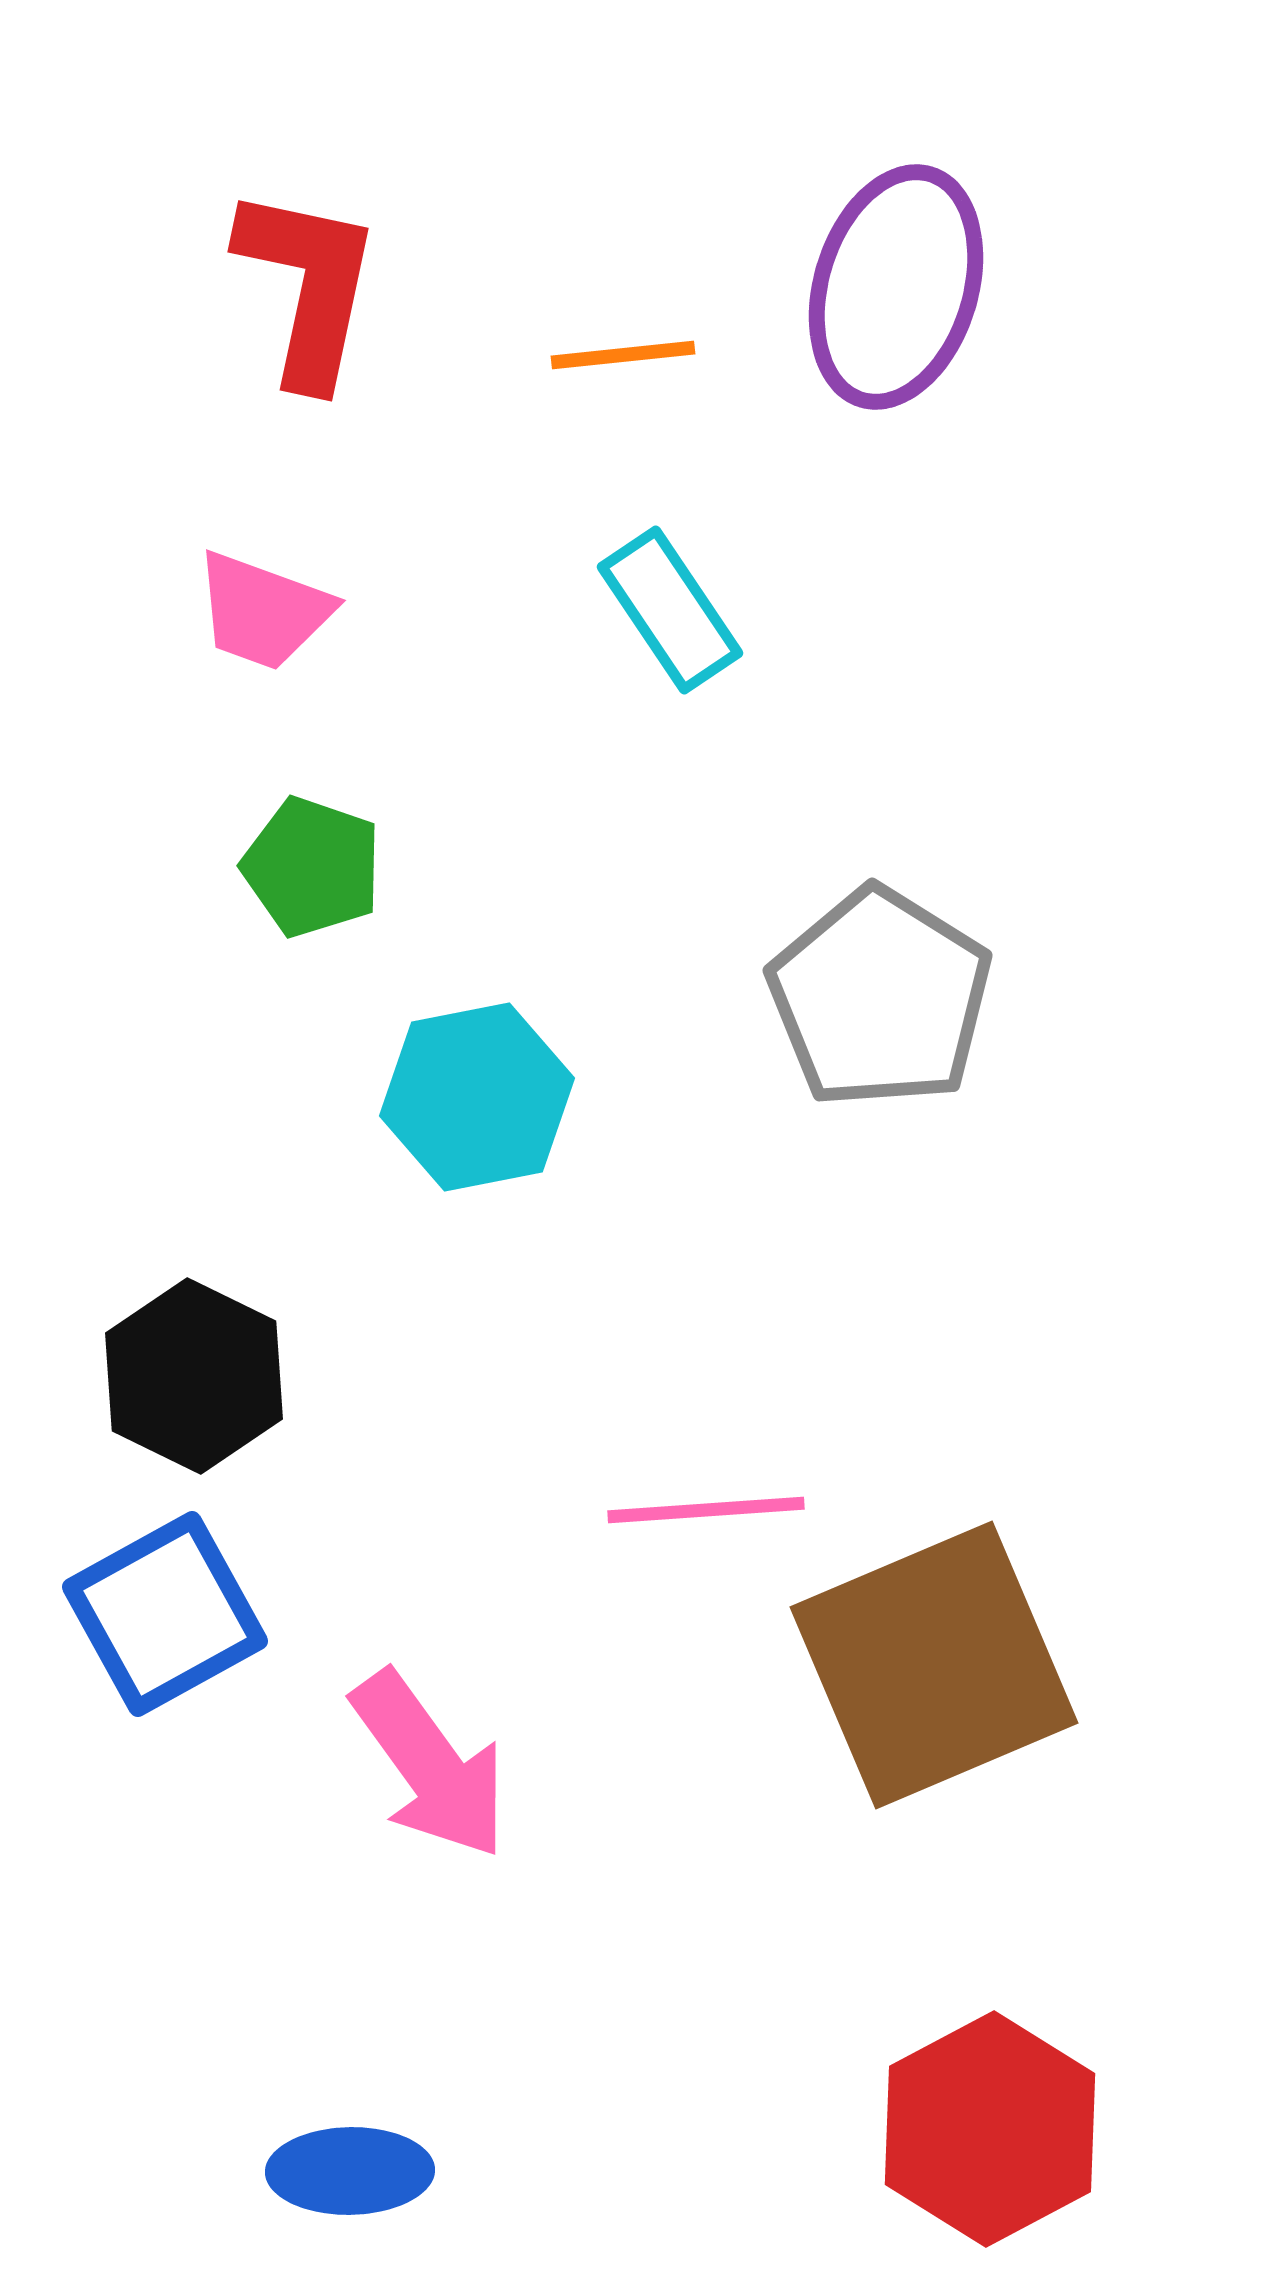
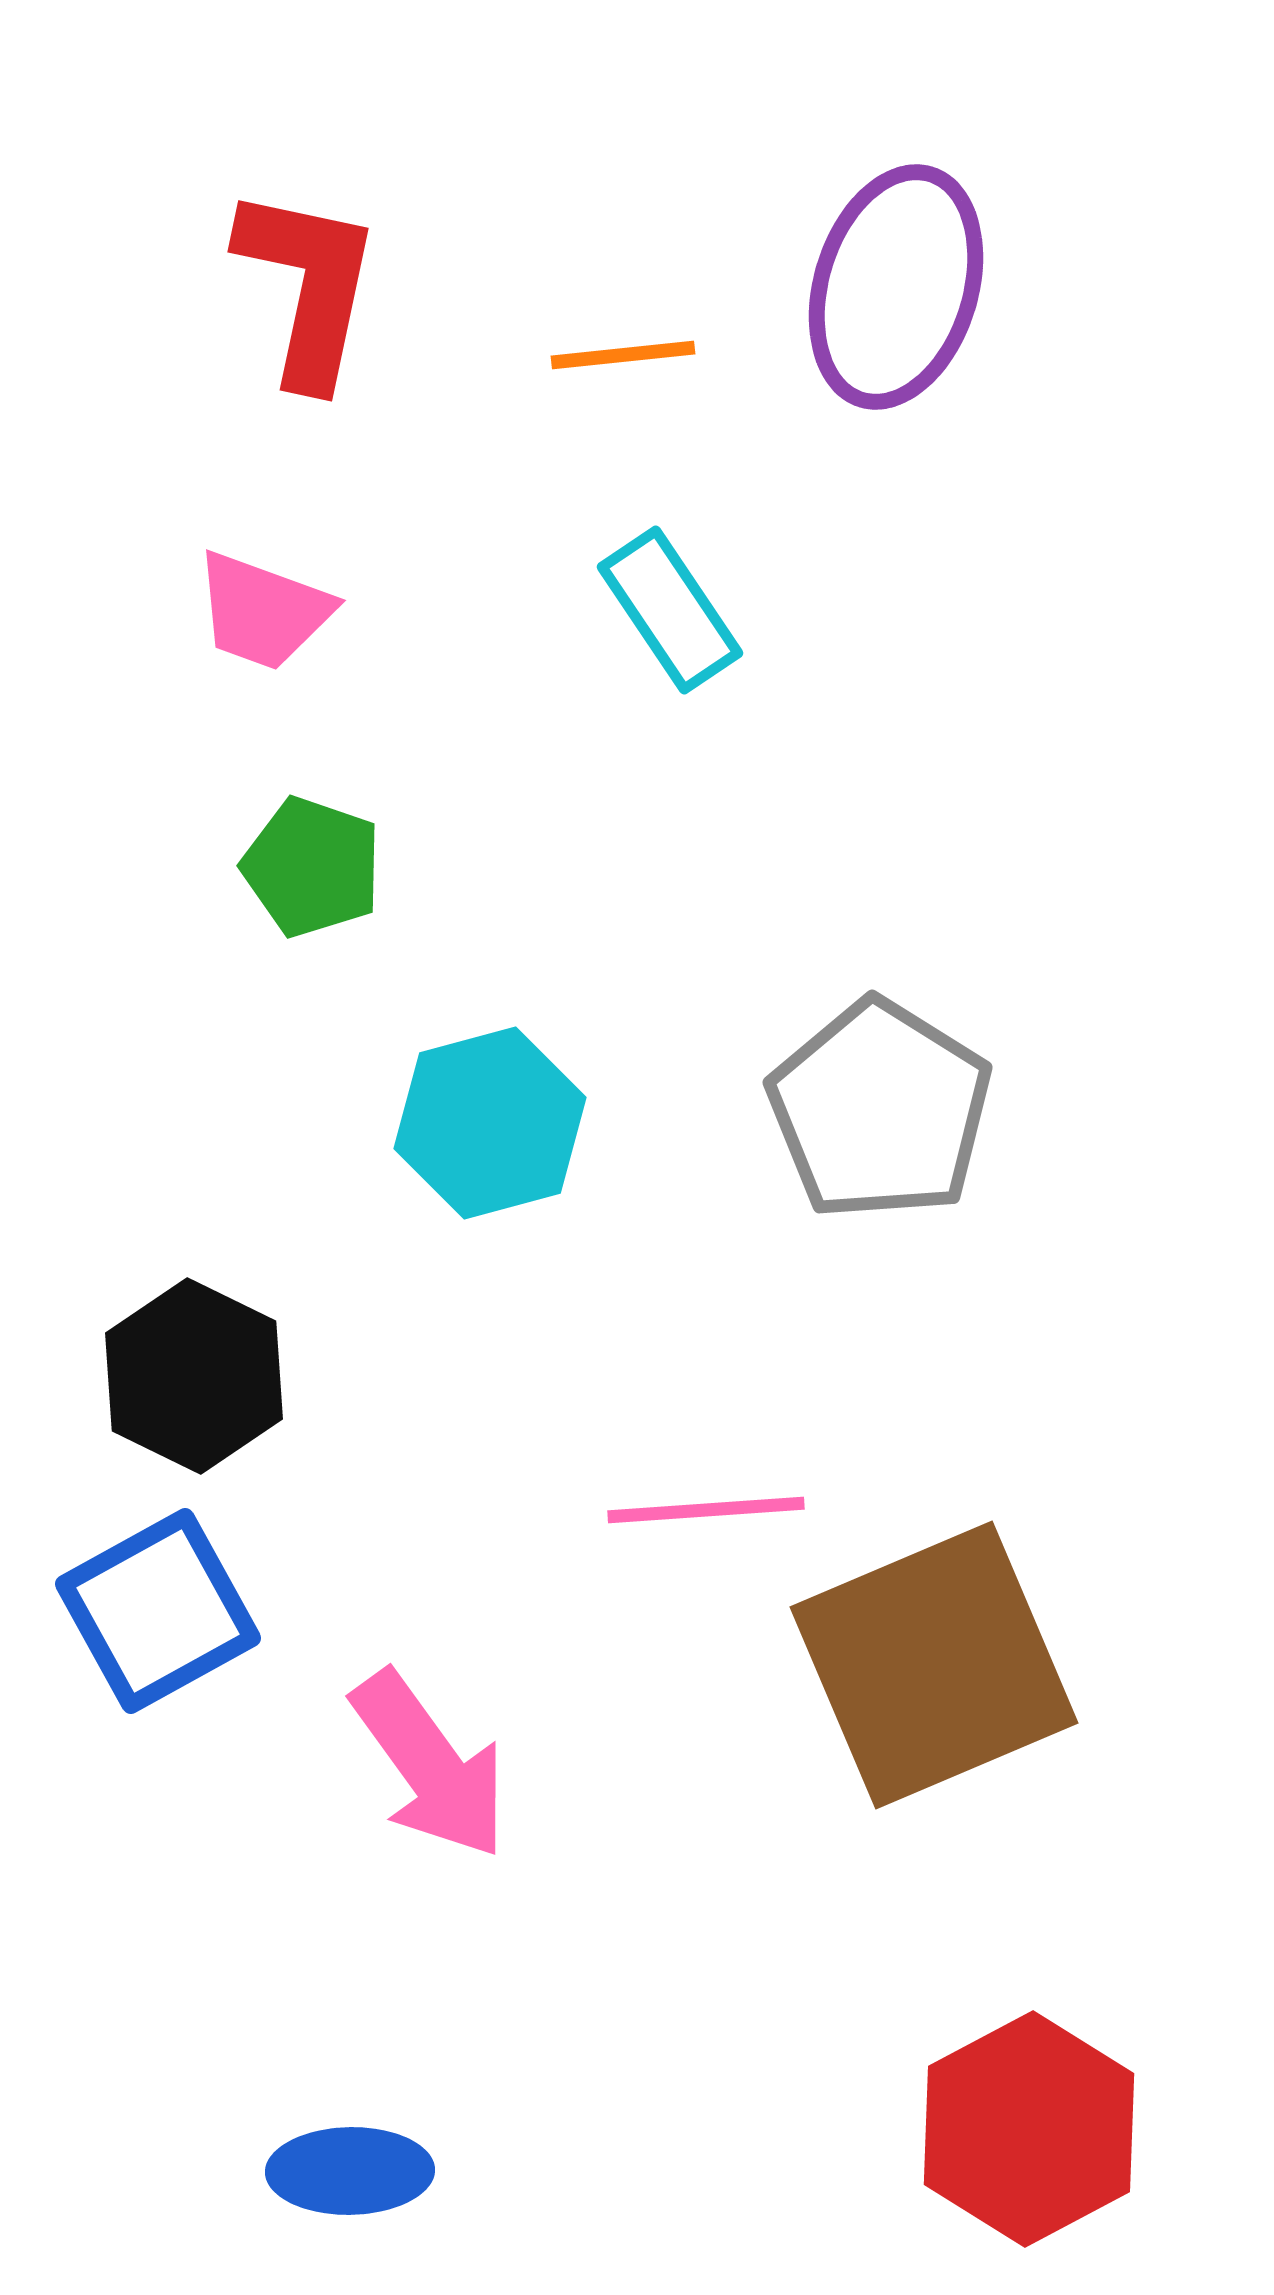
gray pentagon: moved 112 px down
cyan hexagon: moved 13 px right, 26 px down; rotated 4 degrees counterclockwise
blue square: moved 7 px left, 3 px up
red hexagon: moved 39 px right
